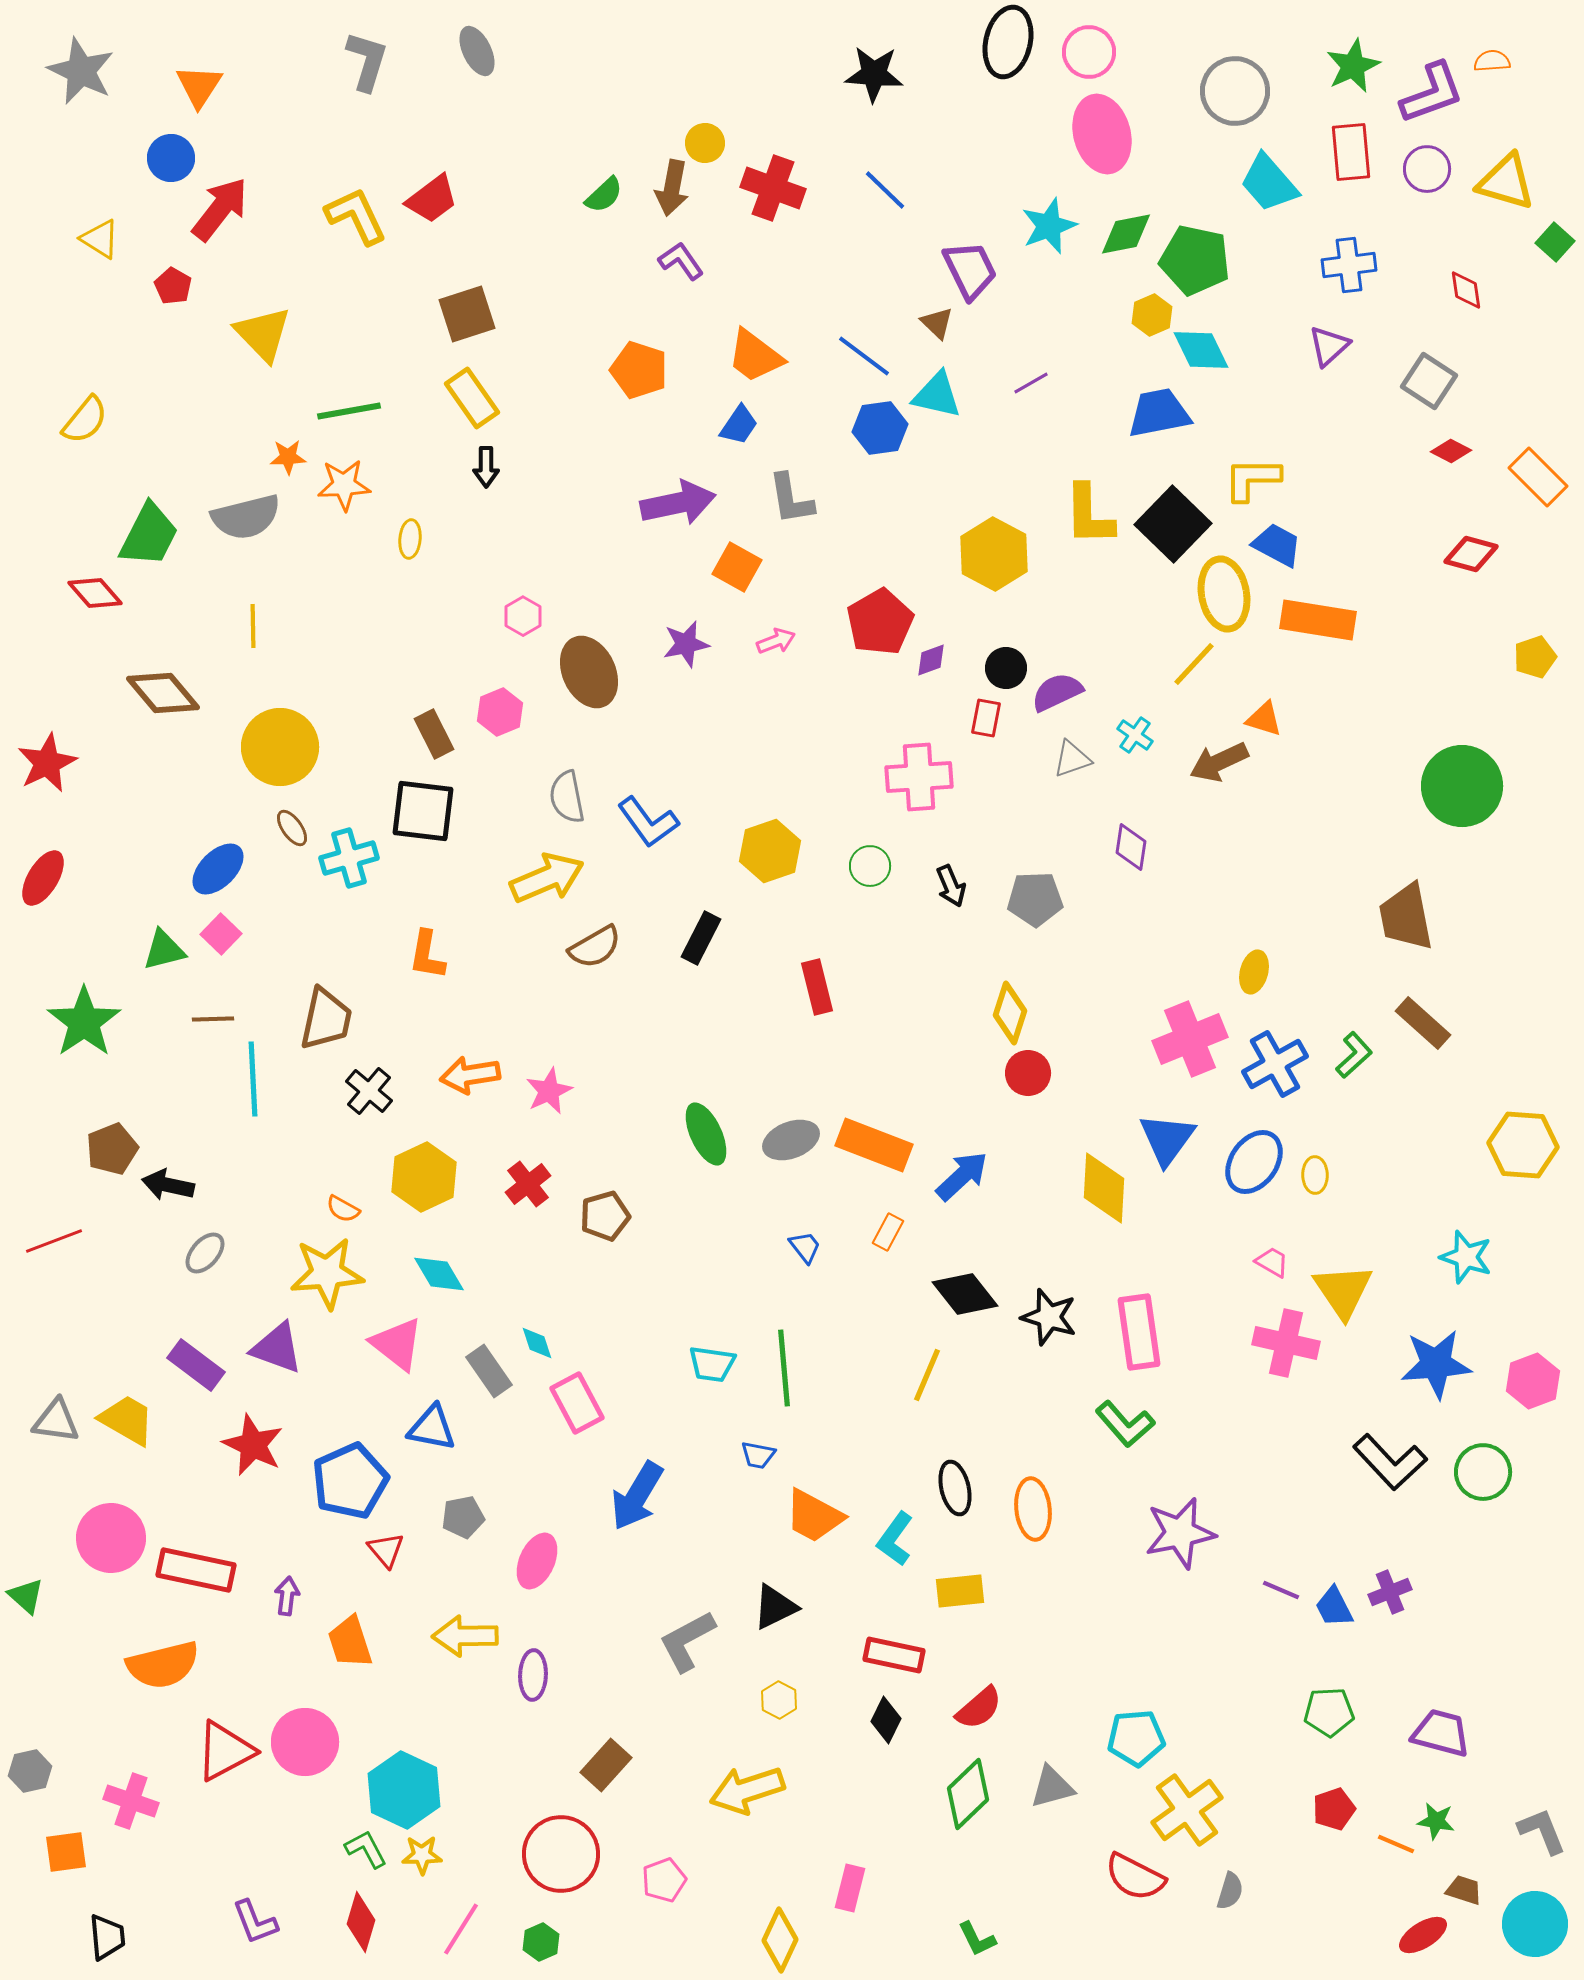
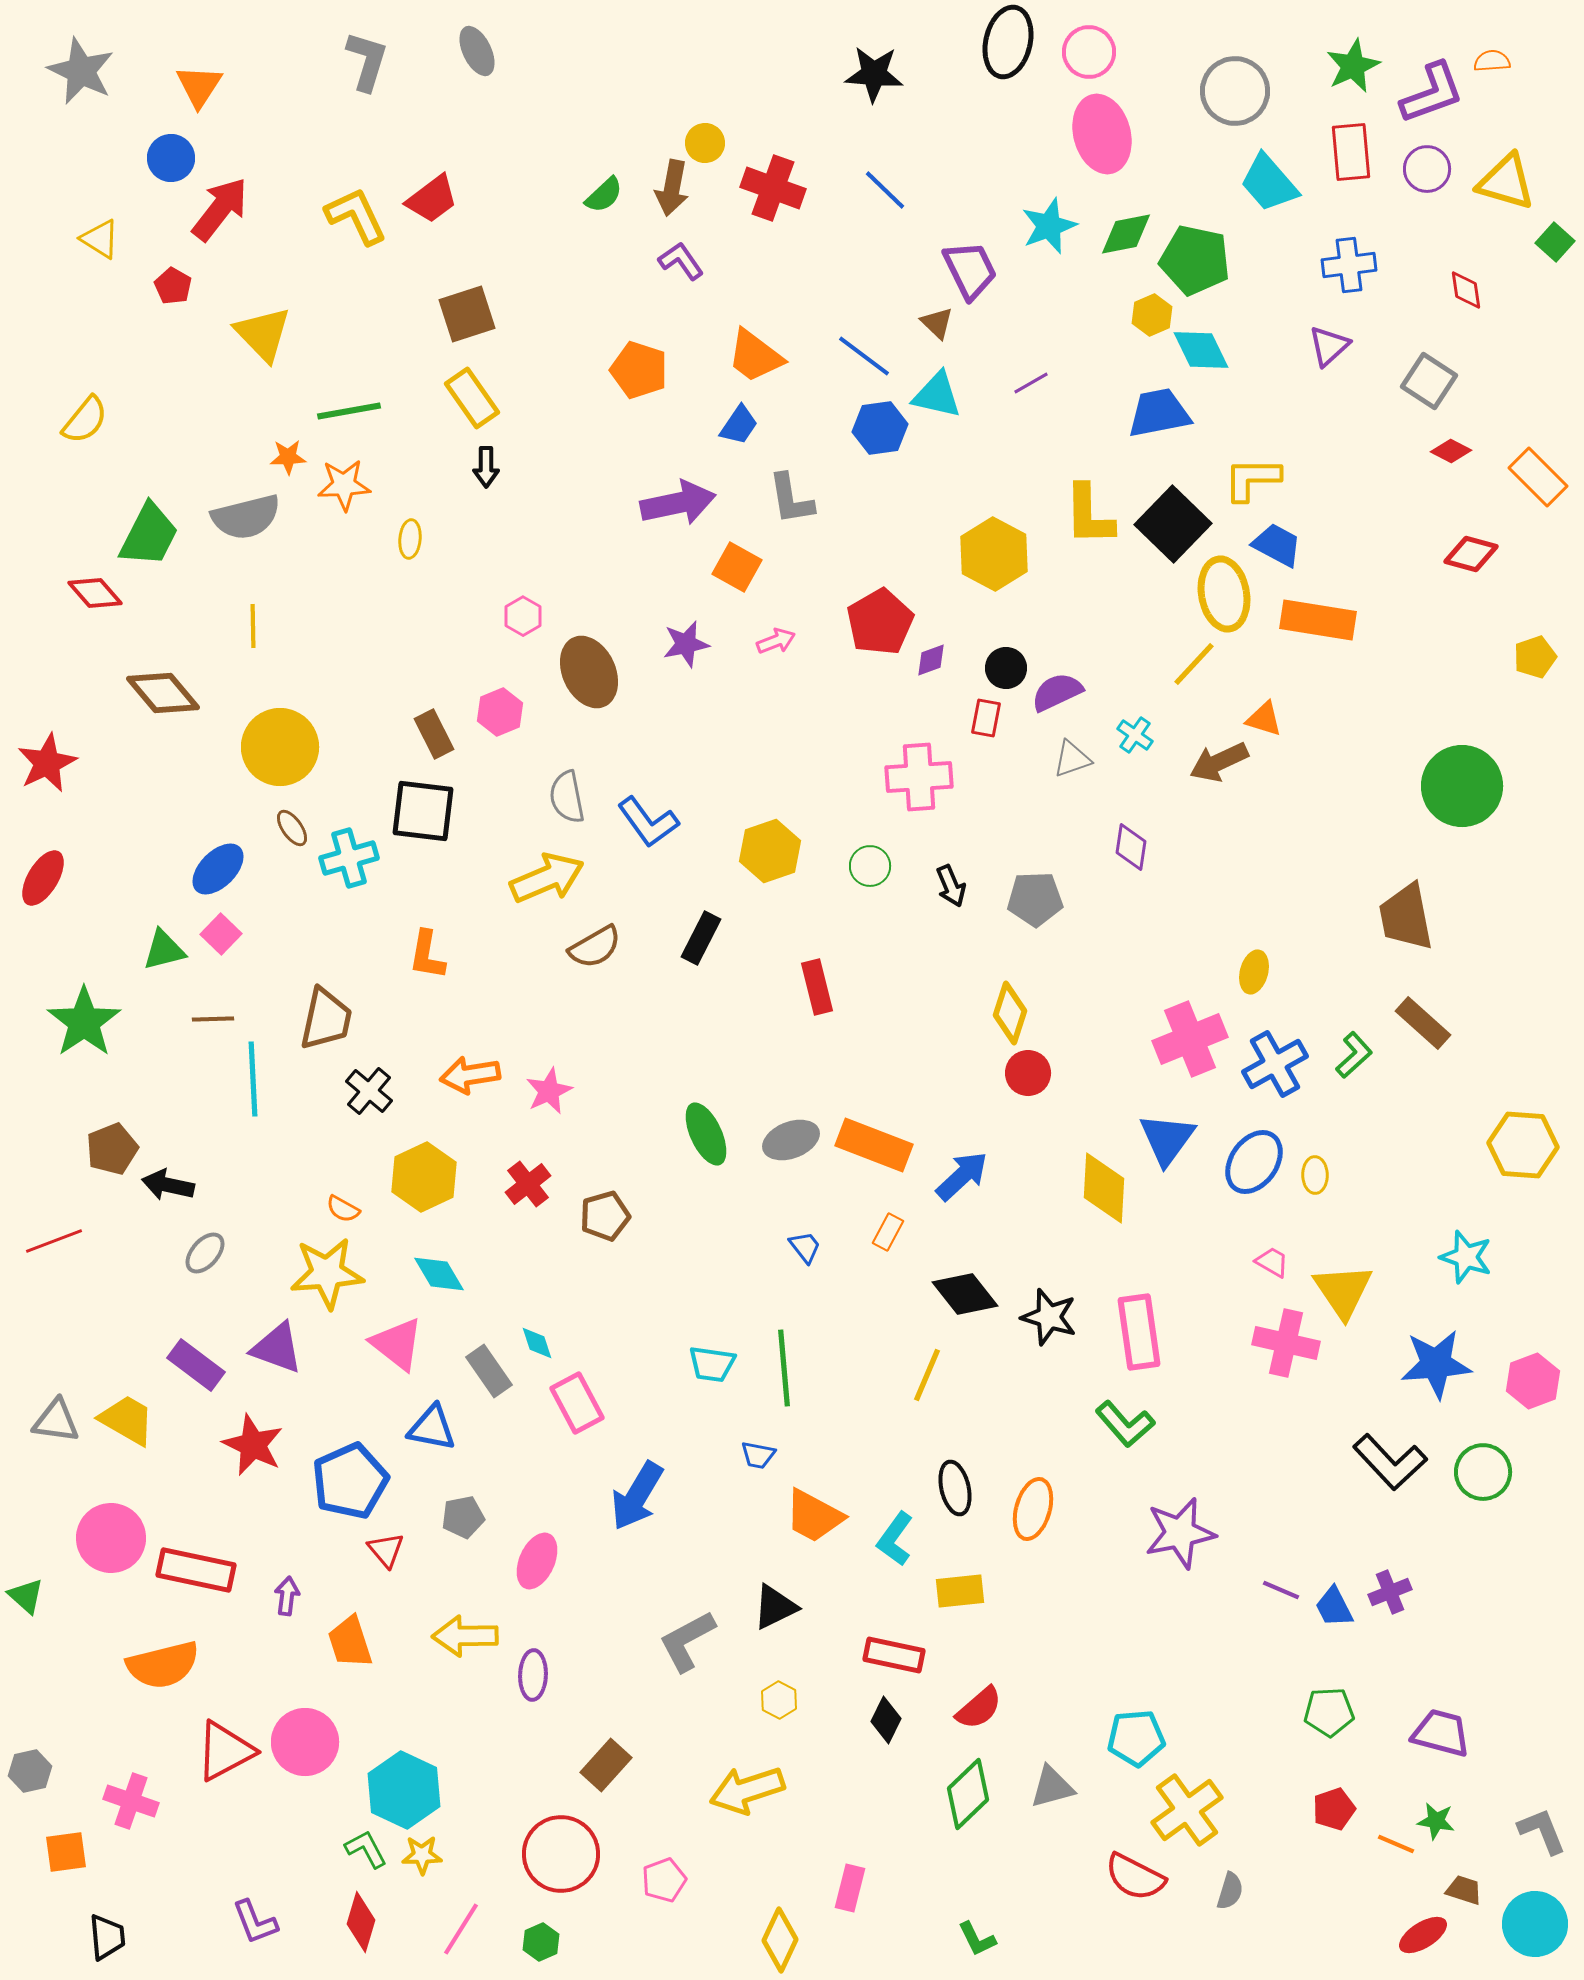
orange ellipse at (1033, 1509): rotated 22 degrees clockwise
